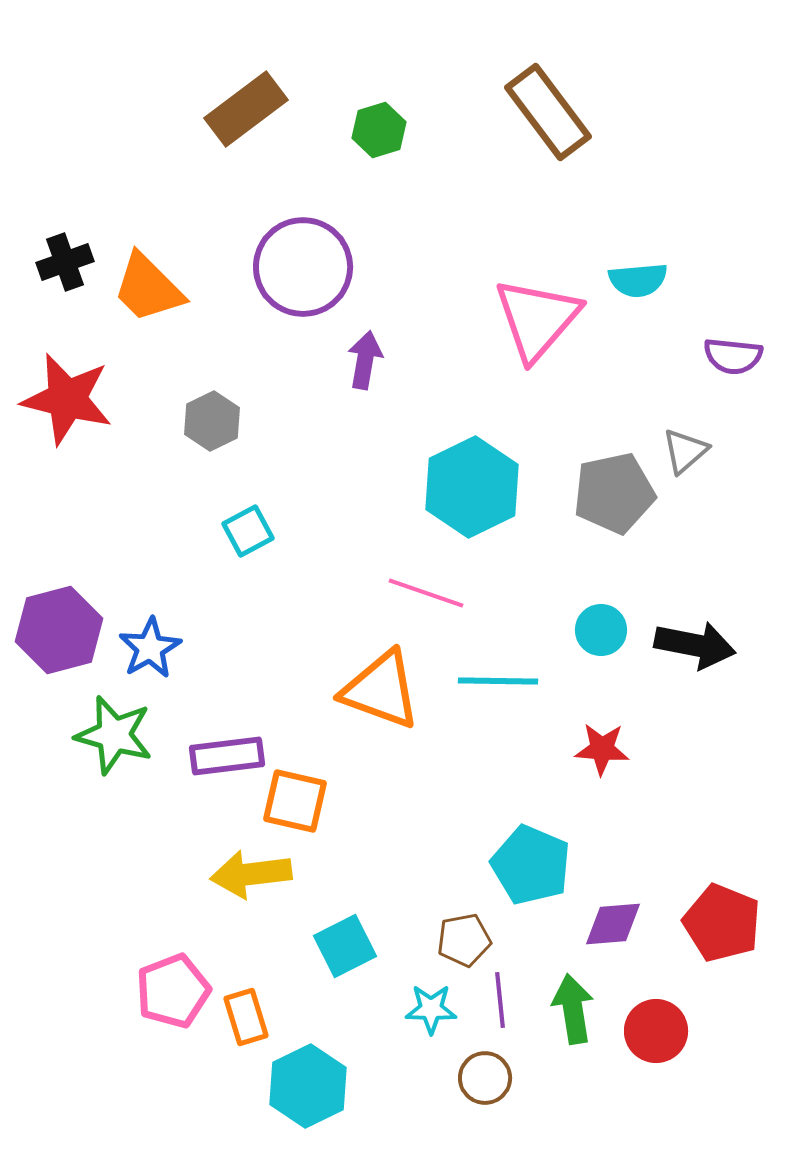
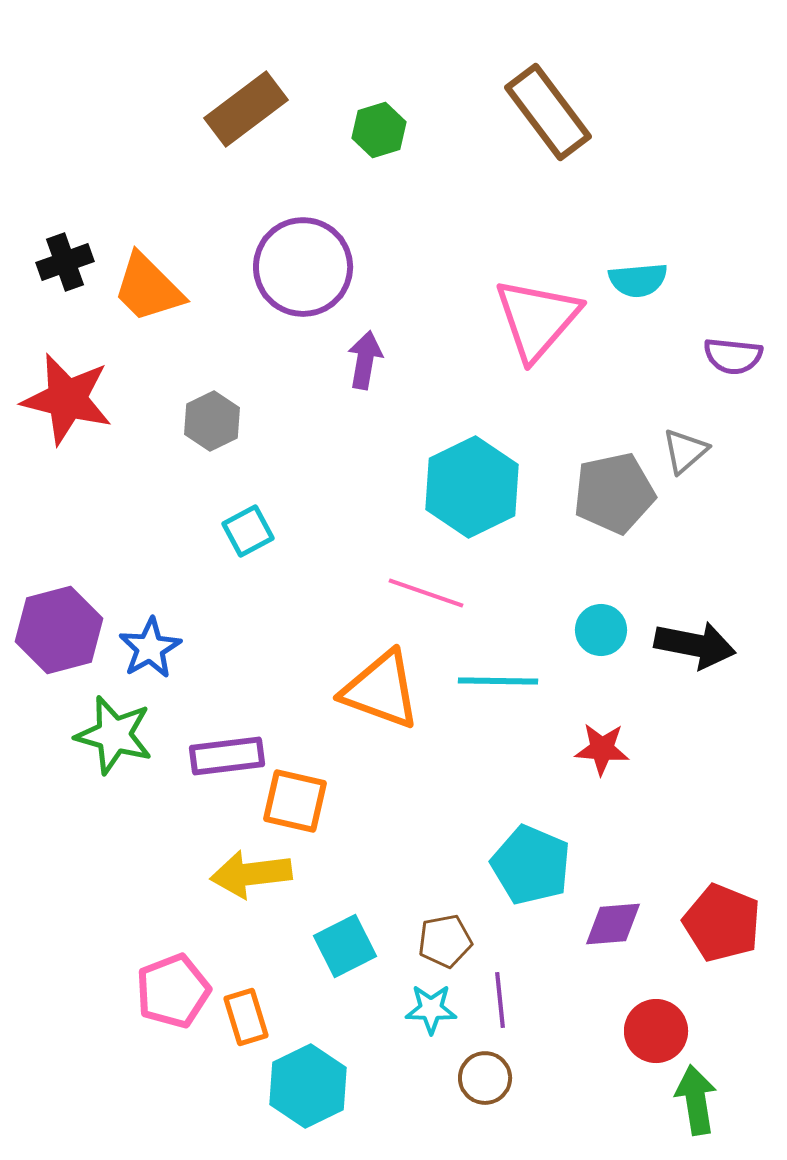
brown pentagon at (464, 940): moved 19 px left, 1 px down
green arrow at (573, 1009): moved 123 px right, 91 px down
